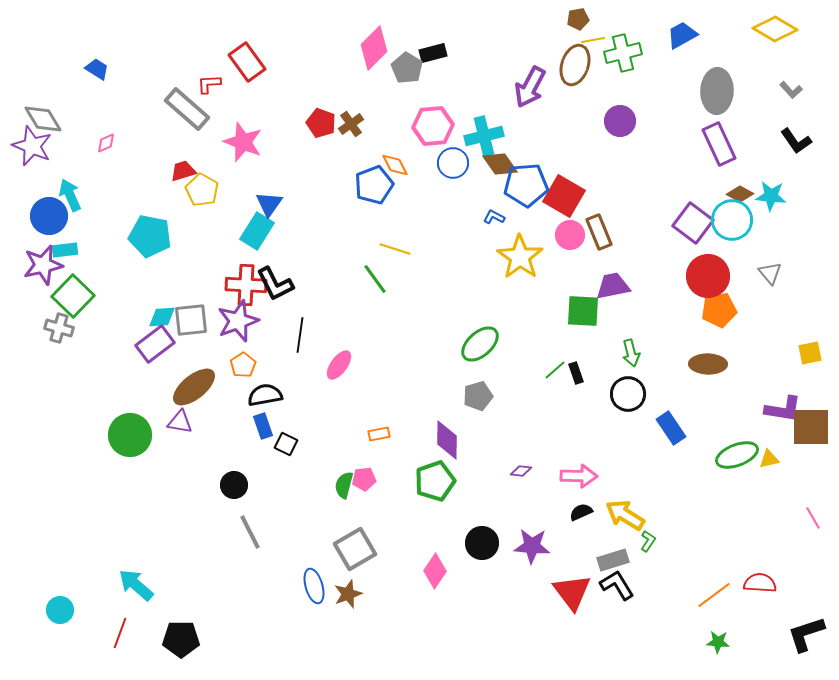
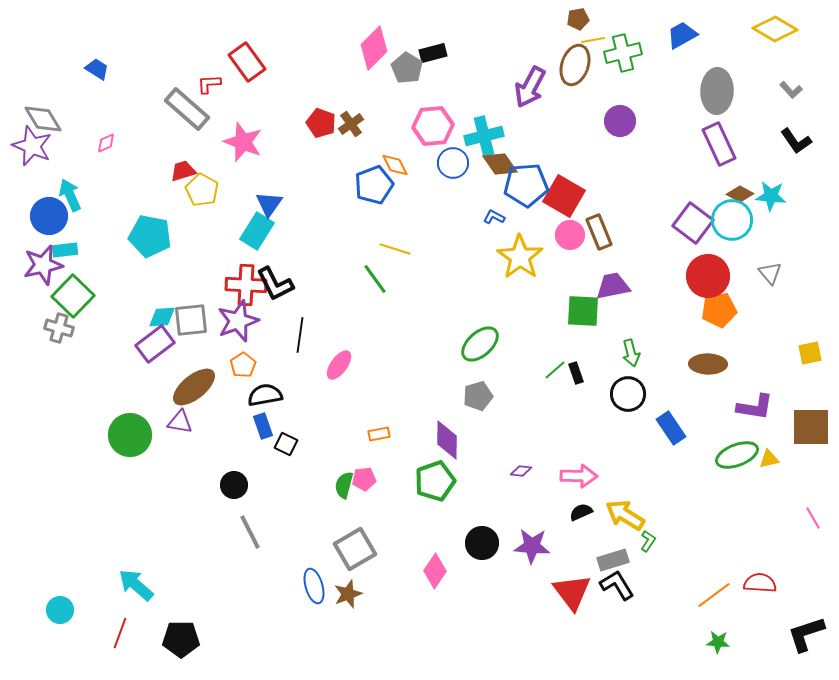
purple L-shape at (783, 409): moved 28 px left, 2 px up
